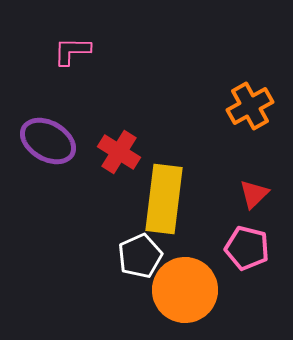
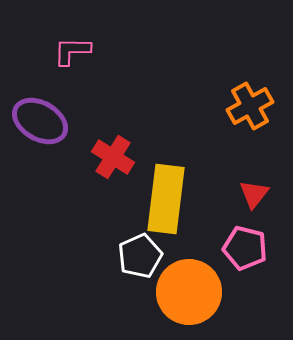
purple ellipse: moved 8 px left, 20 px up
red cross: moved 6 px left, 5 px down
red triangle: rotated 8 degrees counterclockwise
yellow rectangle: moved 2 px right
pink pentagon: moved 2 px left
orange circle: moved 4 px right, 2 px down
